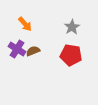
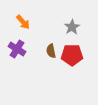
orange arrow: moved 2 px left, 2 px up
brown semicircle: moved 18 px right; rotated 80 degrees counterclockwise
red pentagon: moved 1 px right; rotated 10 degrees counterclockwise
